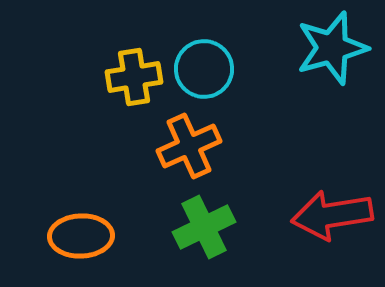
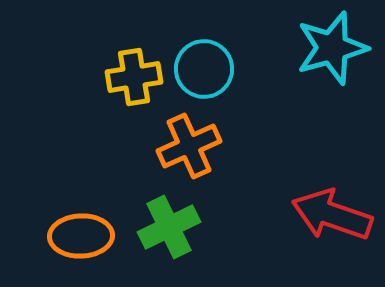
red arrow: rotated 28 degrees clockwise
green cross: moved 35 px left
